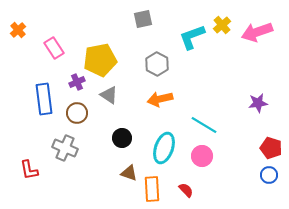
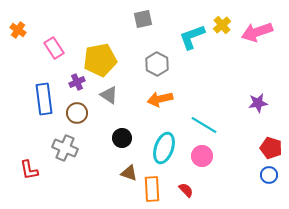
orange cross: rotated 14 degrees counterclockwise
